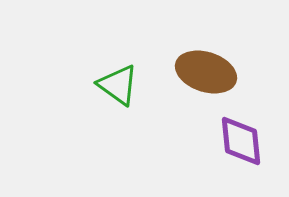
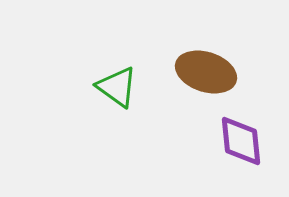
green triangle: moved 1 px left, 2 px down
